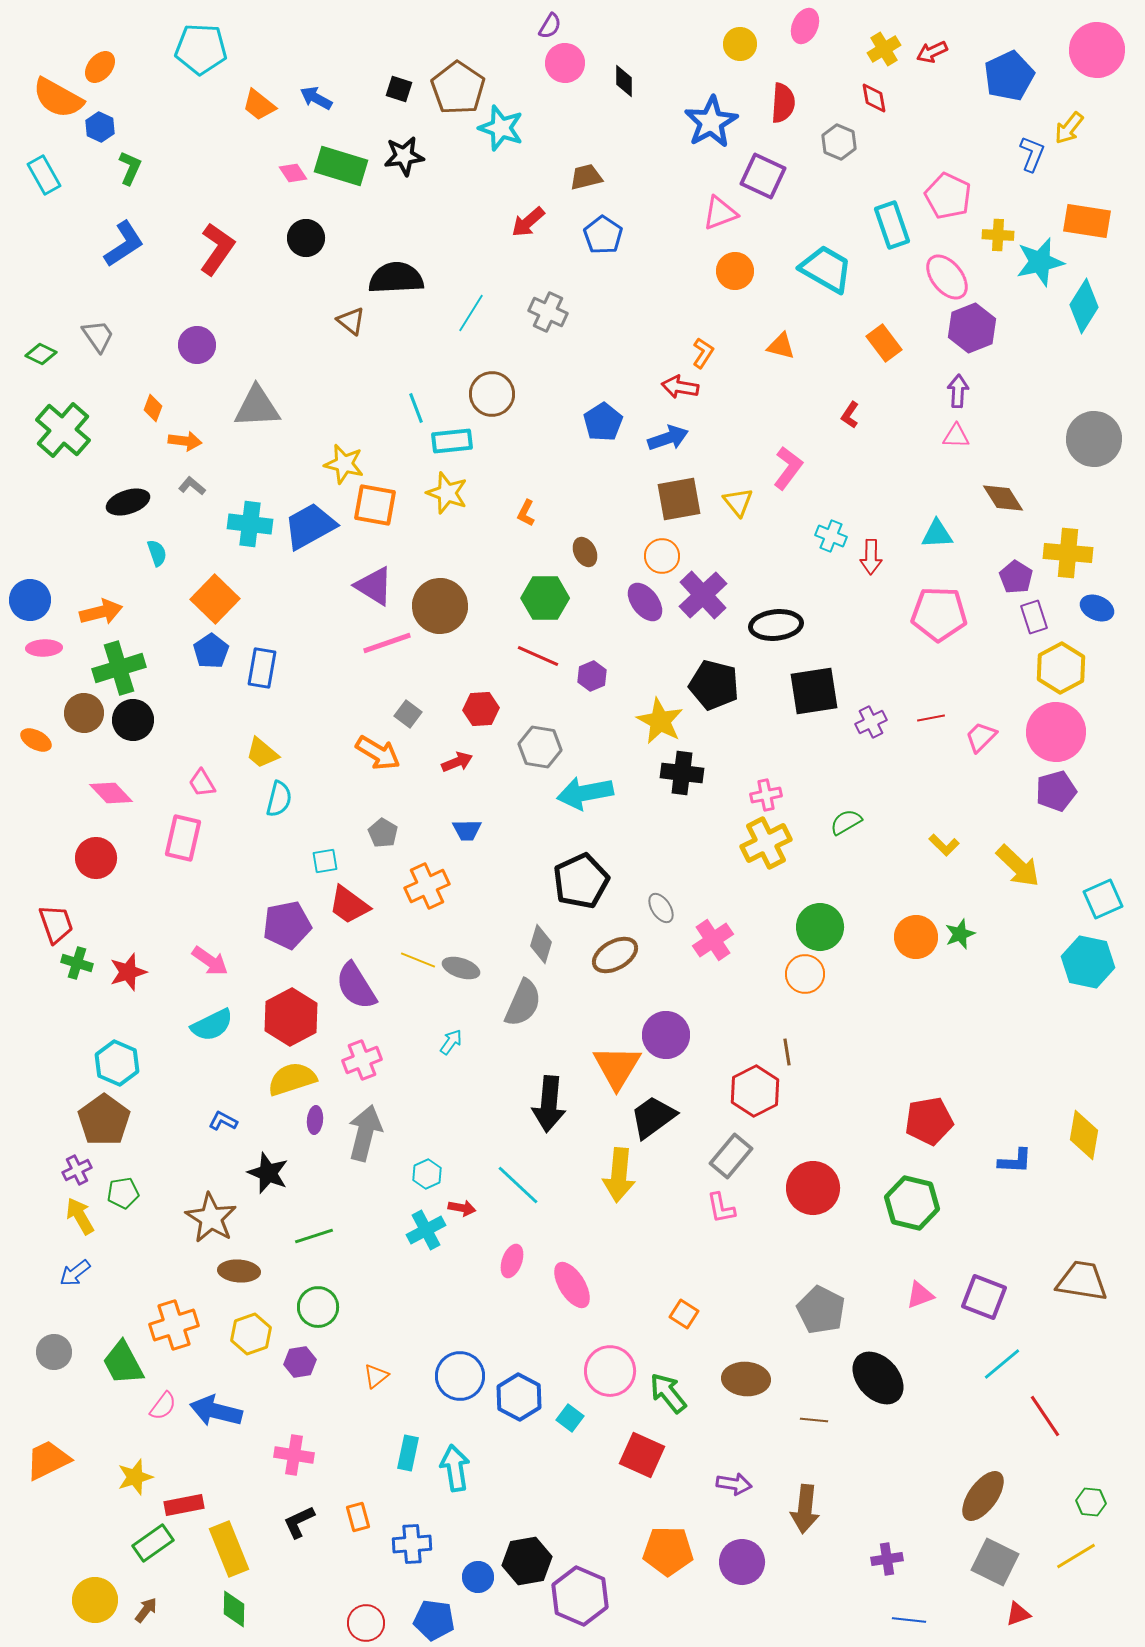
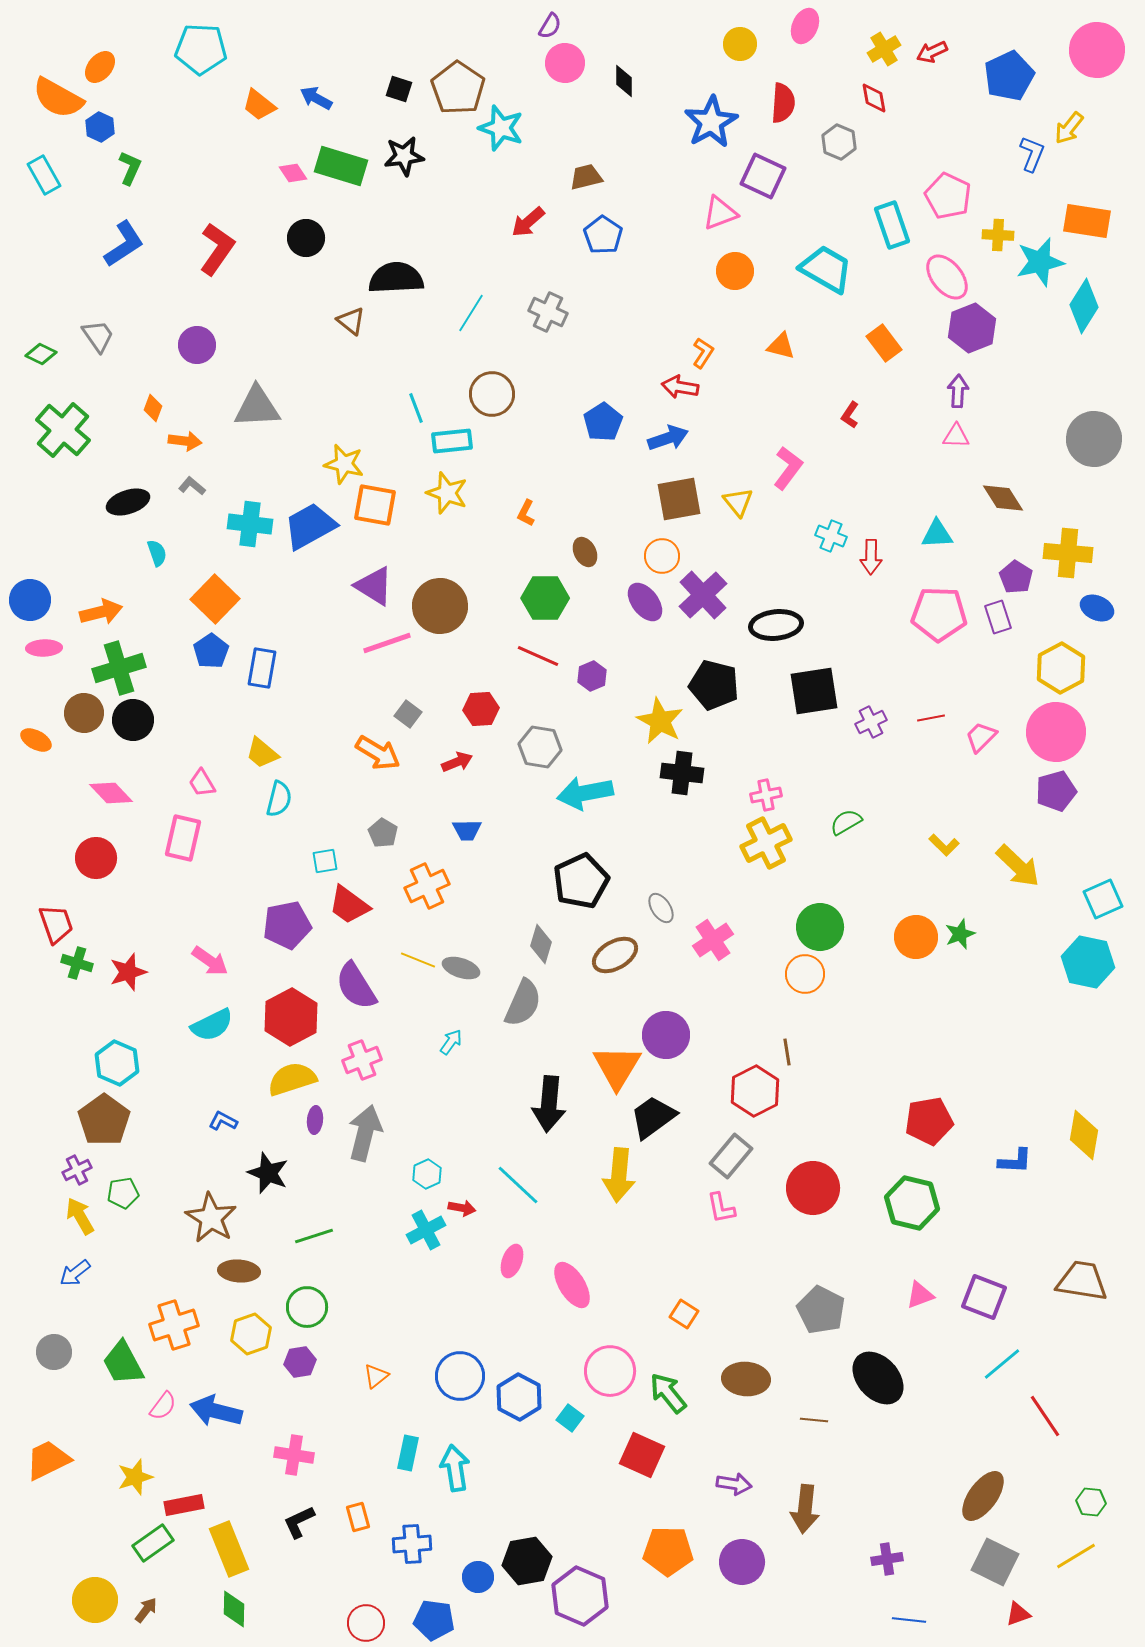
purple rectangle at (1034, 617): moved 36 px left
green circle at (318, 1307): moved 11 px left
